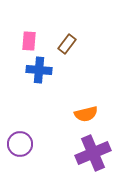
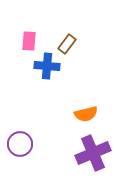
blue cross: moved 8 px right, 4 px up
